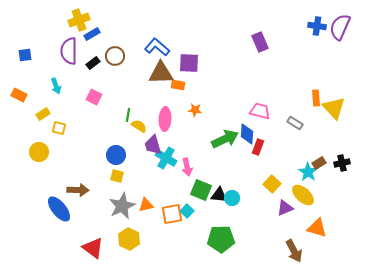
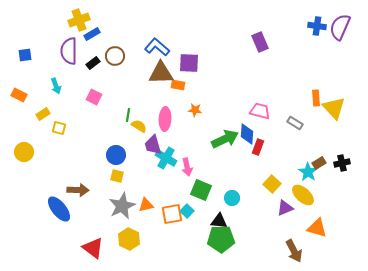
yellow circle at (39, 152): moved 15 px left
black triangle at (219, 195): moved 26 px down
